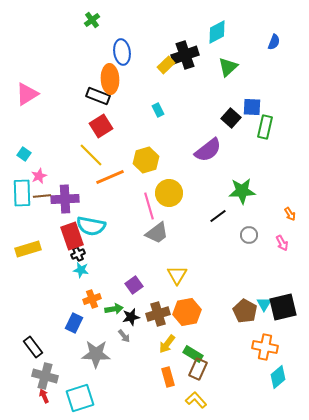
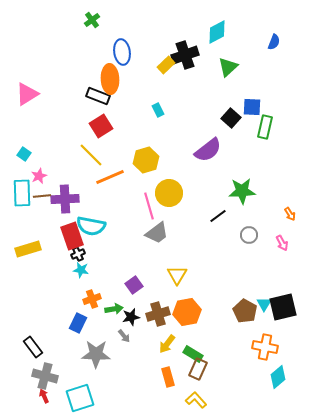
blue rectangle at (74, 323): moved 4 px right
